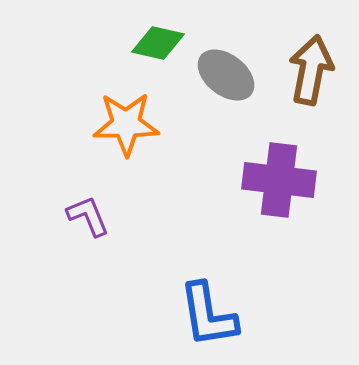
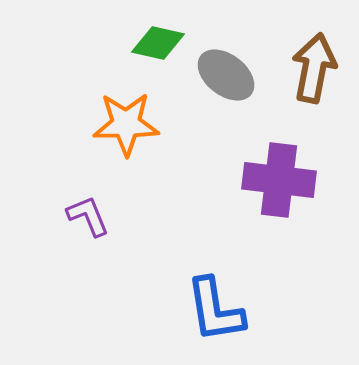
brown arrow: moved 3 px right, 2 px up
blue L-shape: moved 7 px right, 5 px up
